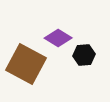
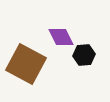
purple diamond: moved 3 px right, 1 px up; rotated 32 degrees clockwise
